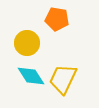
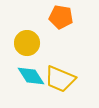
orange pentagon: moved 4 px right, 2 px up
yellow trapezoid: moved 3 px left; rotated 92 degrees counterclockwise
